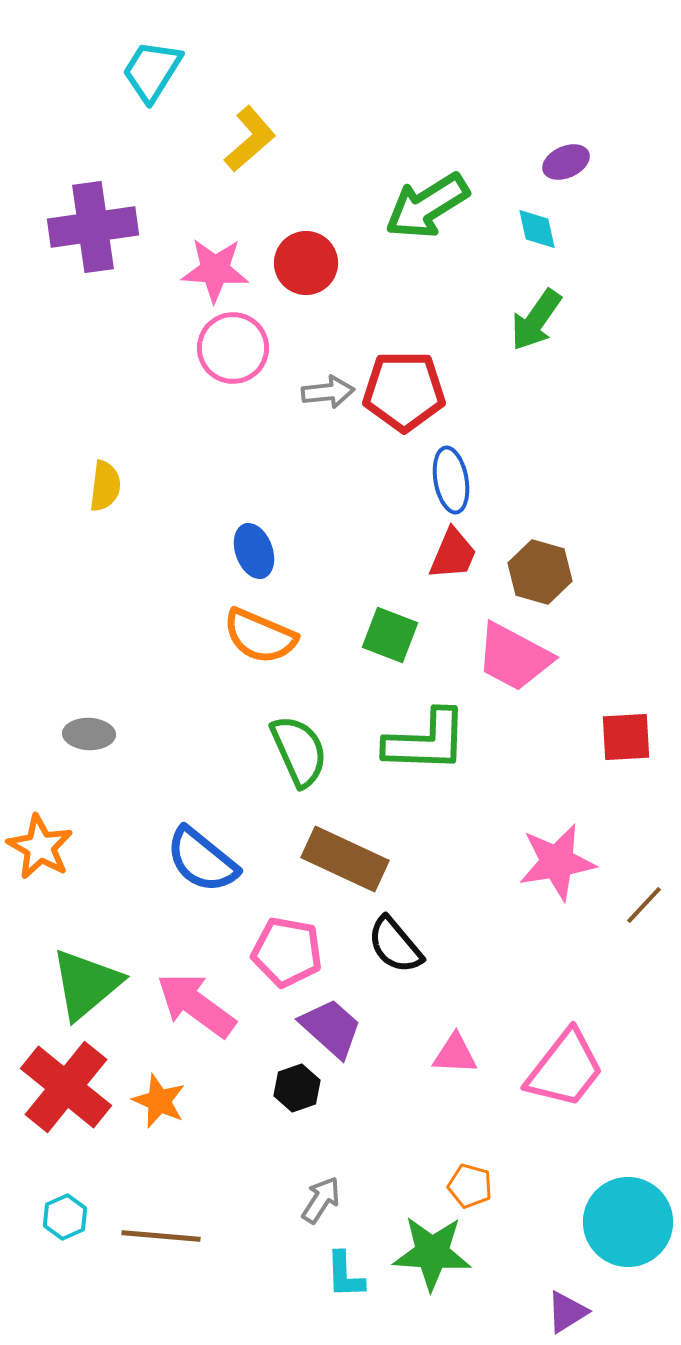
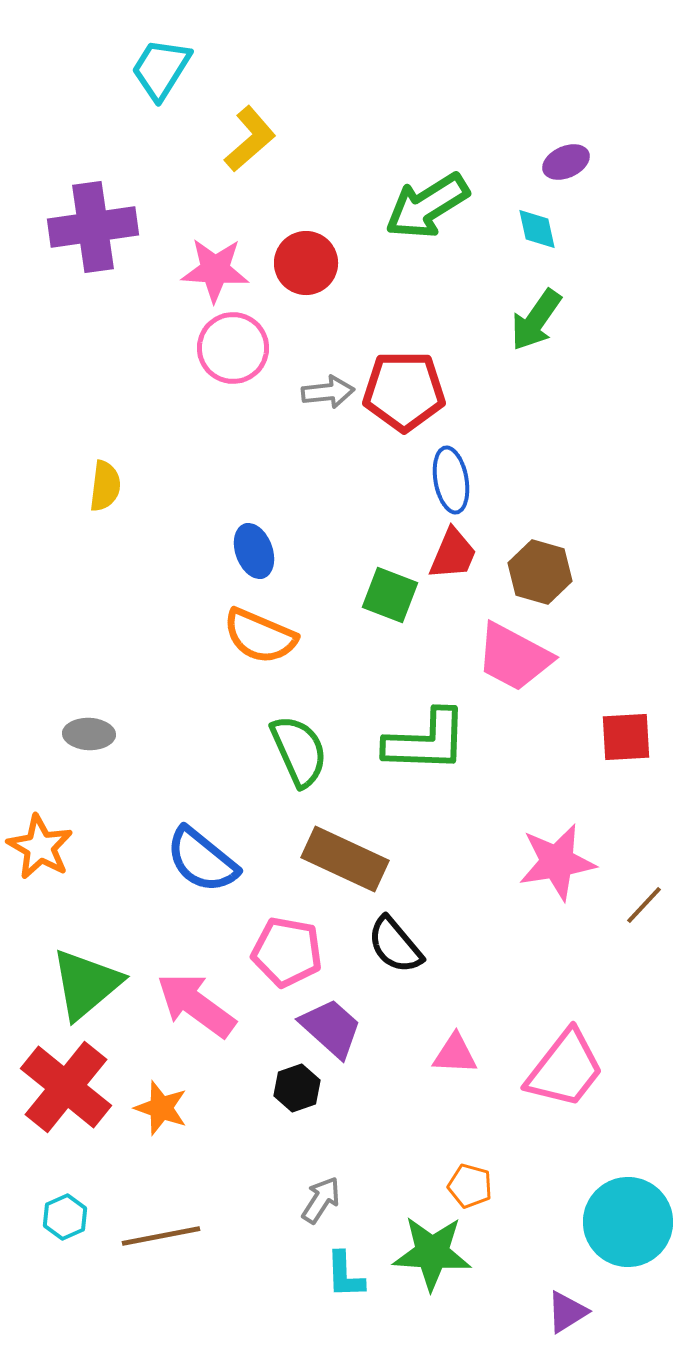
cyan trapezoid at (152, 71): moved 9 px right, 2 px up
green square at (390, 635): moved 40 px up
orange star at (159, 1101): moved 2 px right, 7 px down; rotated 4 degrees counterclockwise
brown line at (161, 1236): rotated 16 degrees counterclockwise
